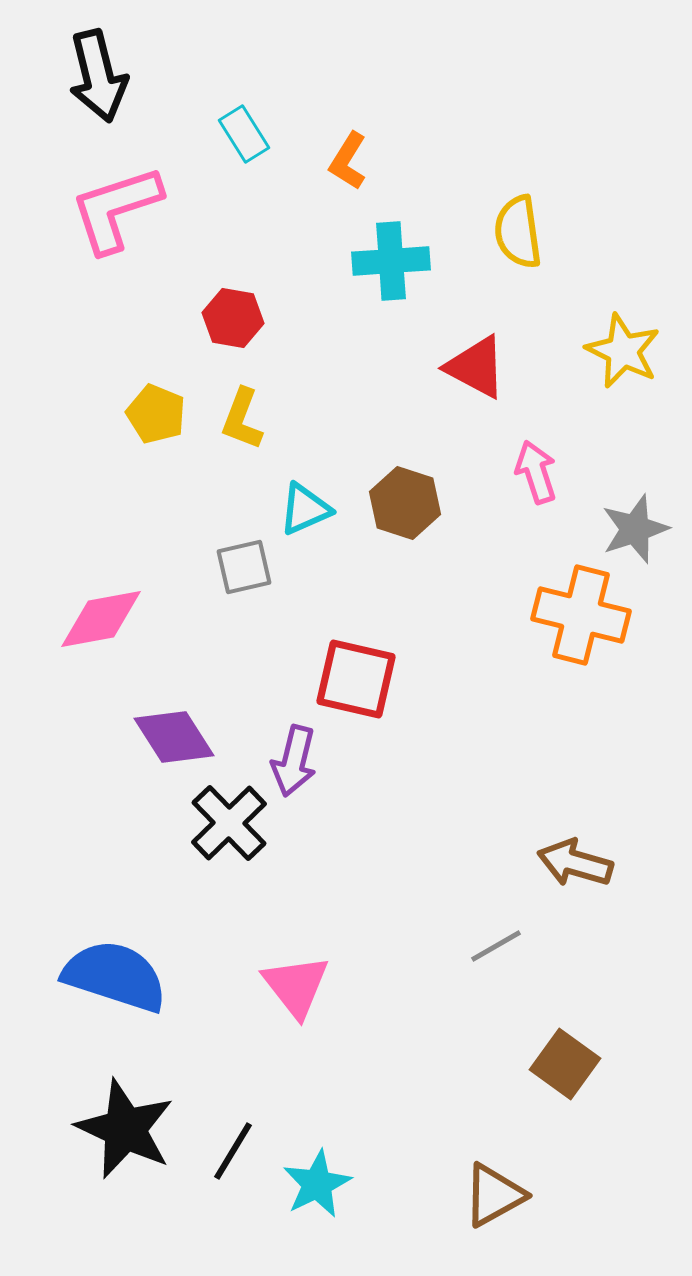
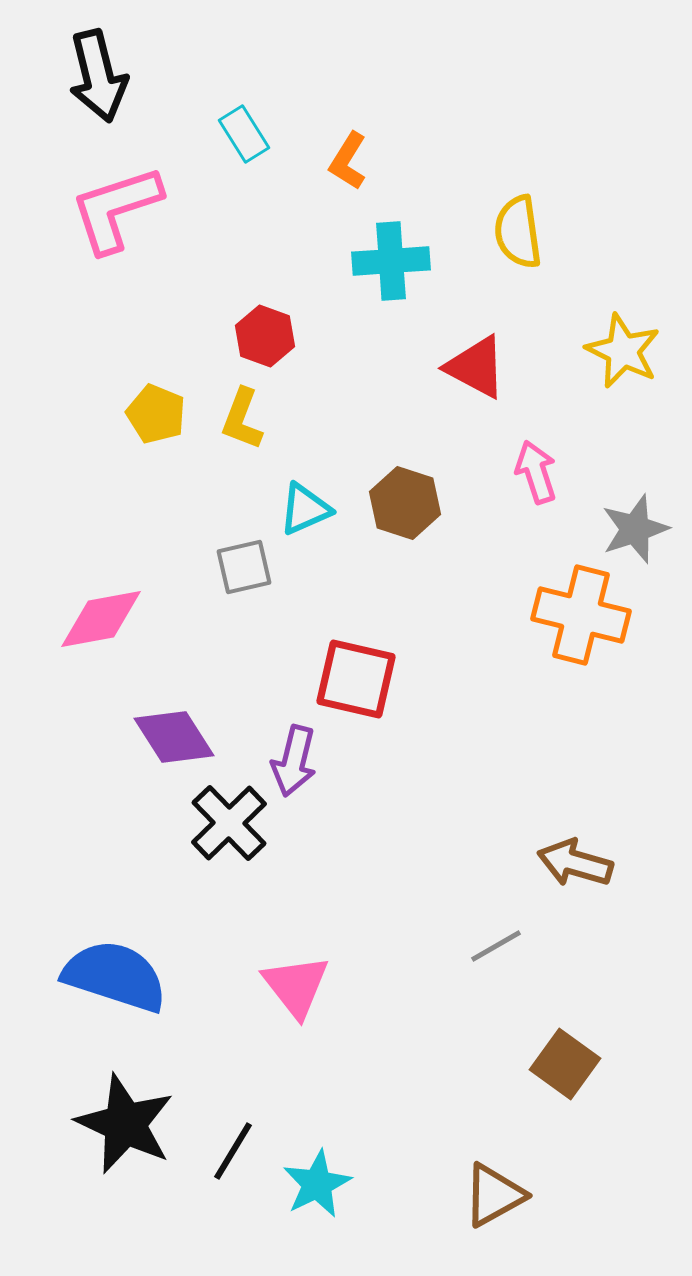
red hexagon: moved 32 px right, 18 px down; rotated 10 degrees clockwise
black star: moved 5 px up
